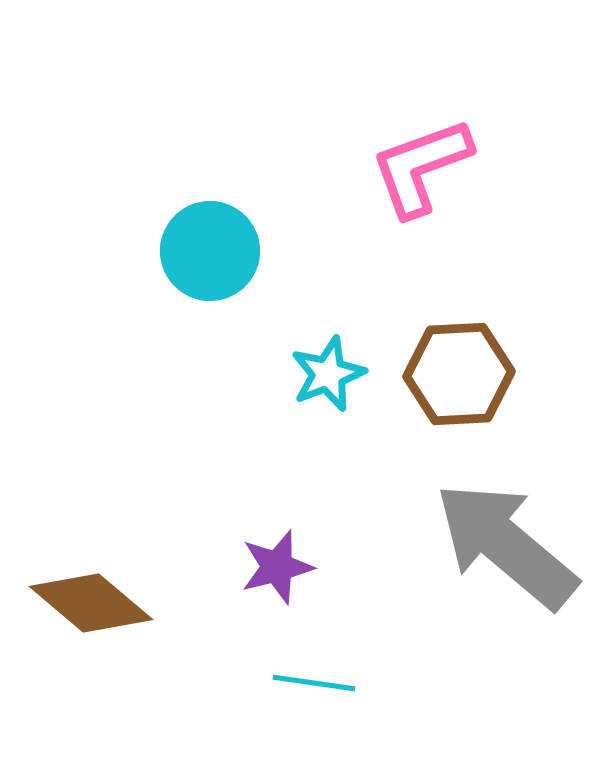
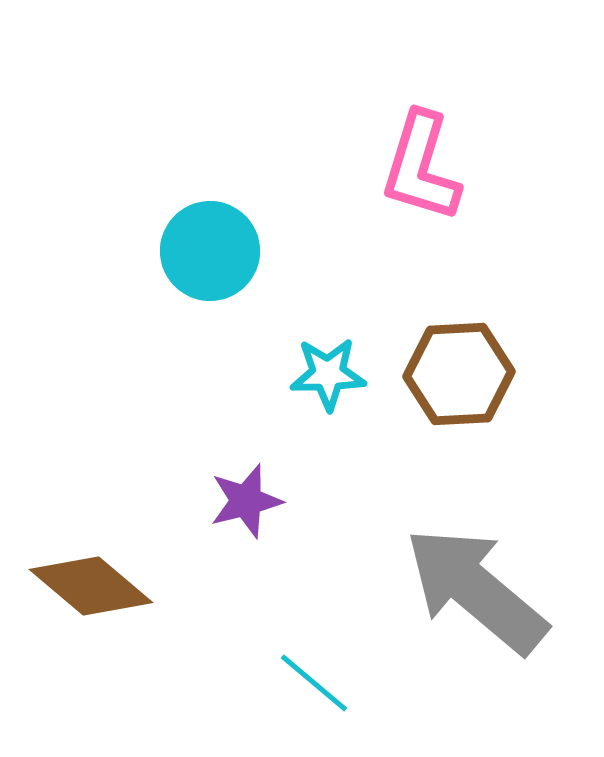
pink L-shape: rotated 53 degrees counterclockwise
cyan star: rotated 20 degrees clockwise
gray arrow: moved 30 px left, 45 px down
purple star: moved 31 px left, 66 px up
brown diamond: moved 17 px up
cyan line: rotated 32 degrees clockwise
